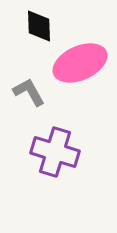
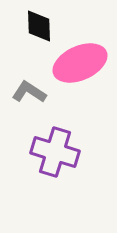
gray L-shape: rotated 28 degrees counterclockwise
